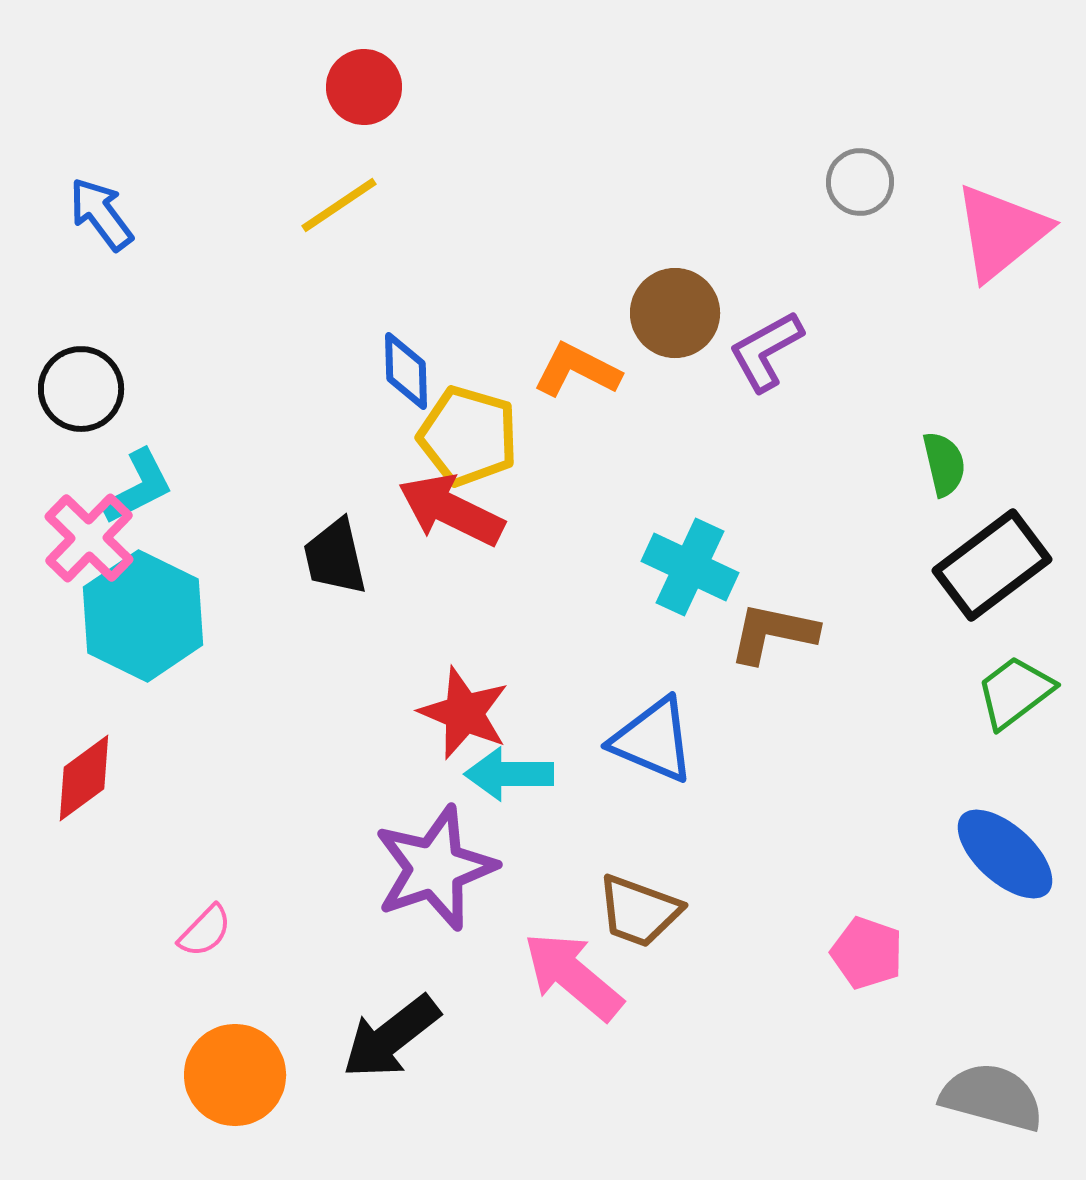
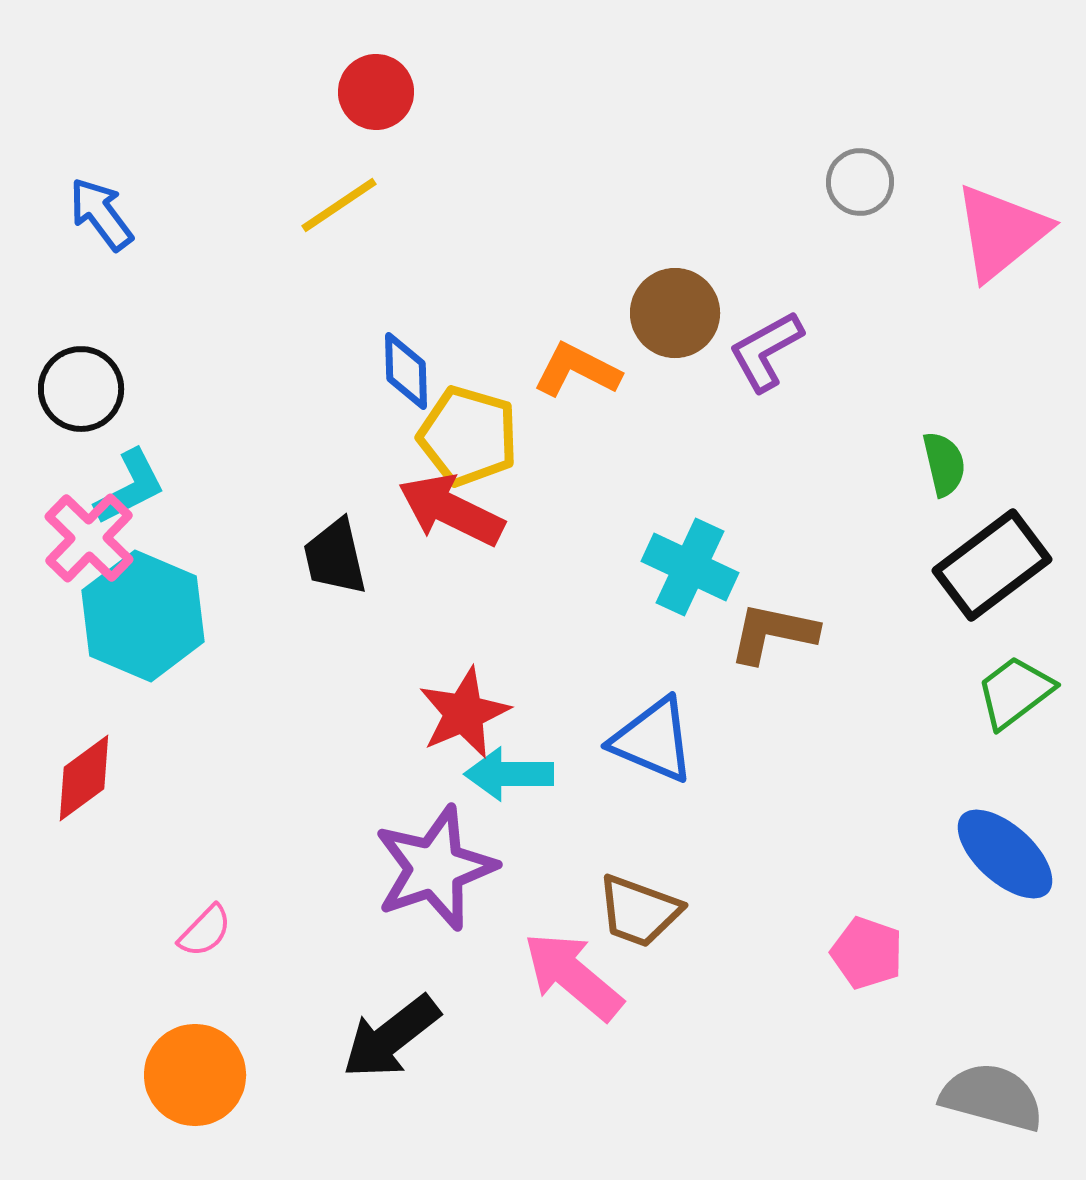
red circle: moved 12 px right, 5 px down
cyan L-shape: moved 8 px left
cyan hexagon: rotated 3 degrees counterclockwise
red star: rotated 26 degrees clockwise
orange circle: moved 40 px left
